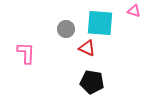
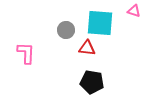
gray circle: moved 1 px down
red triangle: rotated 18 degrees counterclockwise
